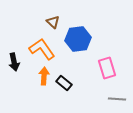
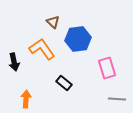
orange arrow: moved 18 px left, 23 px down
